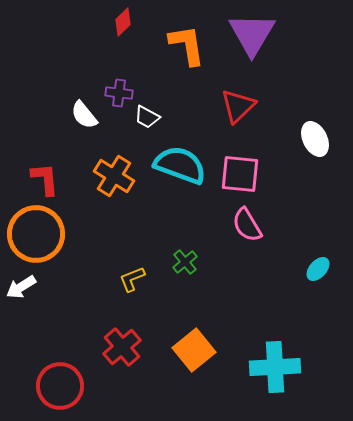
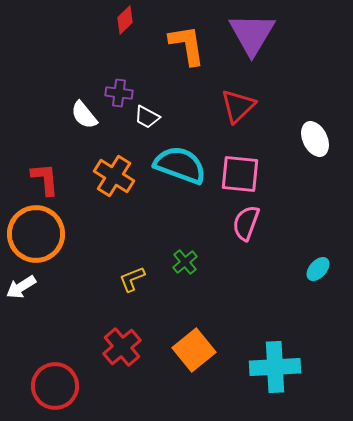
red diamond: moved 2 px right, 2 px up
pink semicircle: moved 1 px left, 2 px up; rotated 51 degrees clockwise
red circle: moved 5 px left
